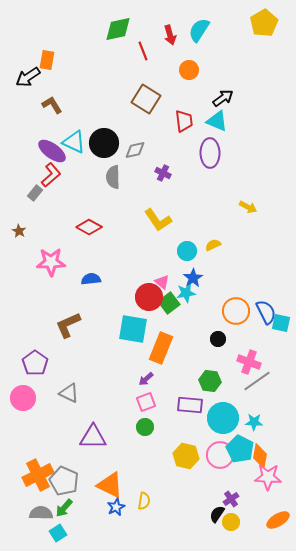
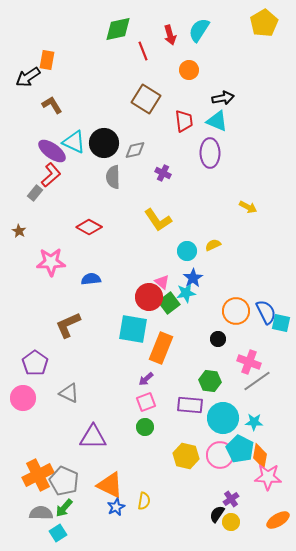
black arrow at (223, 98): rotated 25 degrees clockwise
